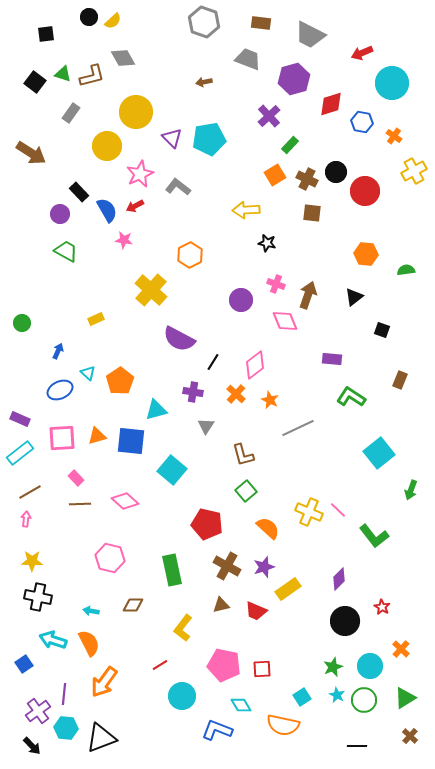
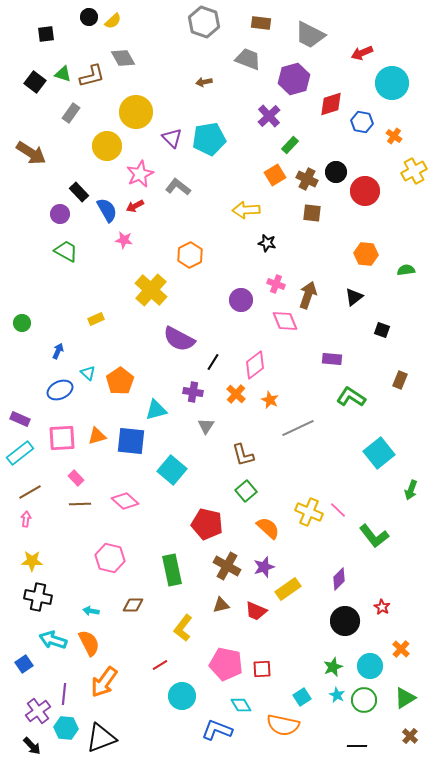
pink pentagon at (224, 665): moved 2 px right, 1 px up
